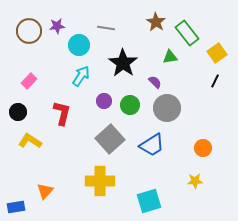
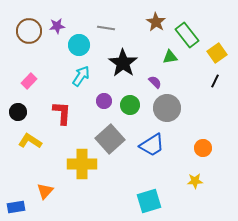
green rectangle: moved 2 px down
red L-shape: rotated 10 degrees counterclockwise
yellow cross: moved 18 px left, 17 px up
